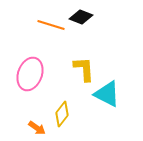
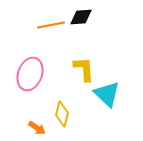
black diamond: rotated 25 degrees counterclockwise
orange line: rotated 28 degrees counterclockwise
cyan triangle: rotated 16 degrees clockwise
yellow diamond: rotated 25 degrees counterclockwise
